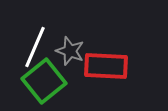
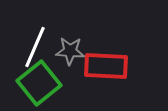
gray star: rotated 16 degrees counterclockwise
green square: moved 5 px left, 2 px down
